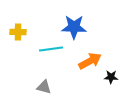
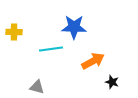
yellow cross: moved 4 px left
orange arrow: moved 3 px right
black star: moved 1 px right, 5 px down; rotated 16 degrees clockwise
gray triangle: moved 7 px left
